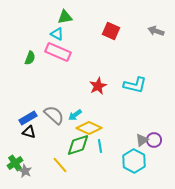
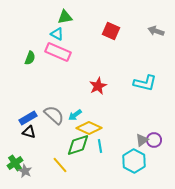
cyan L-shape: moved 10 px right, 2 px up
